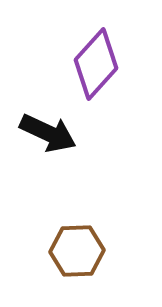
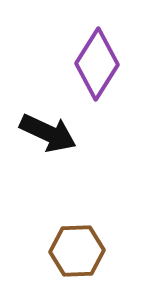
purple diamond: moved 1 px right; rotated 10 degrees counterclockwise
